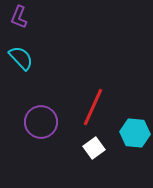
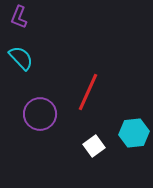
red line: moved 5 px left, 15 px up
purple circle: moved 1 px left, 8 px up
cyan hexagon: moved 1 px left; rotated 12 degrees counterclockwise
white square: moved 2 px up
